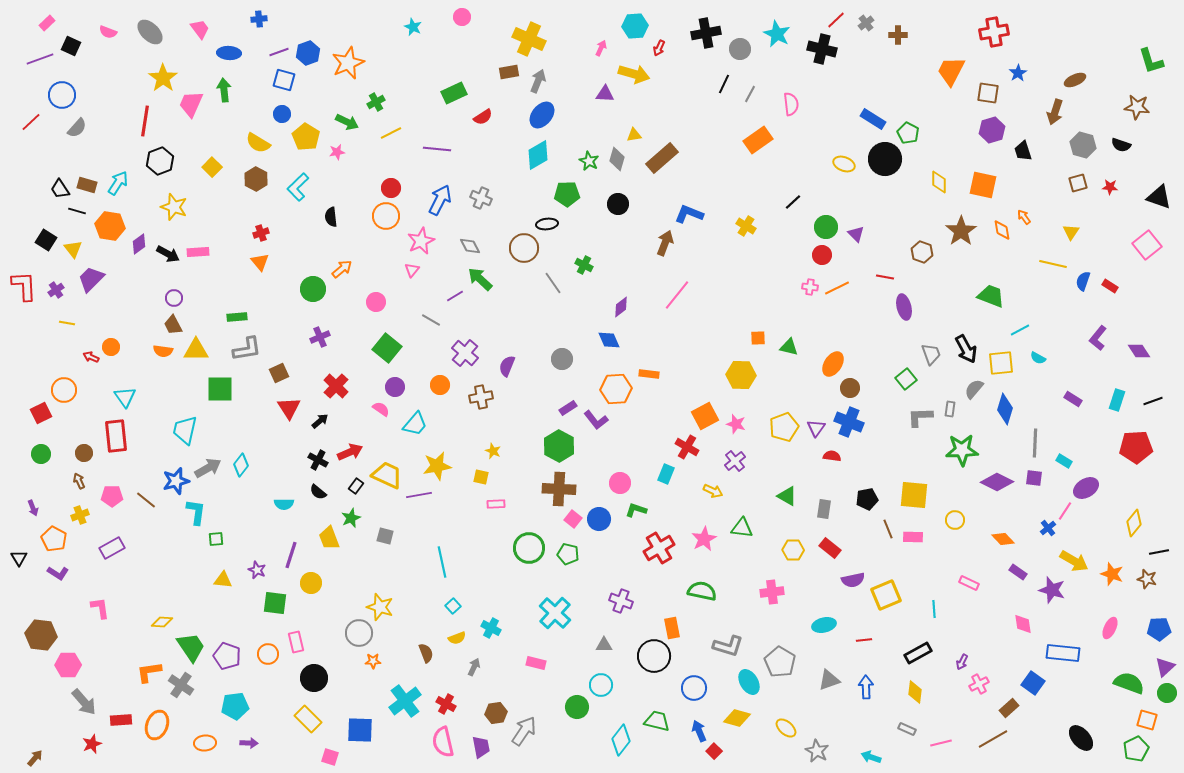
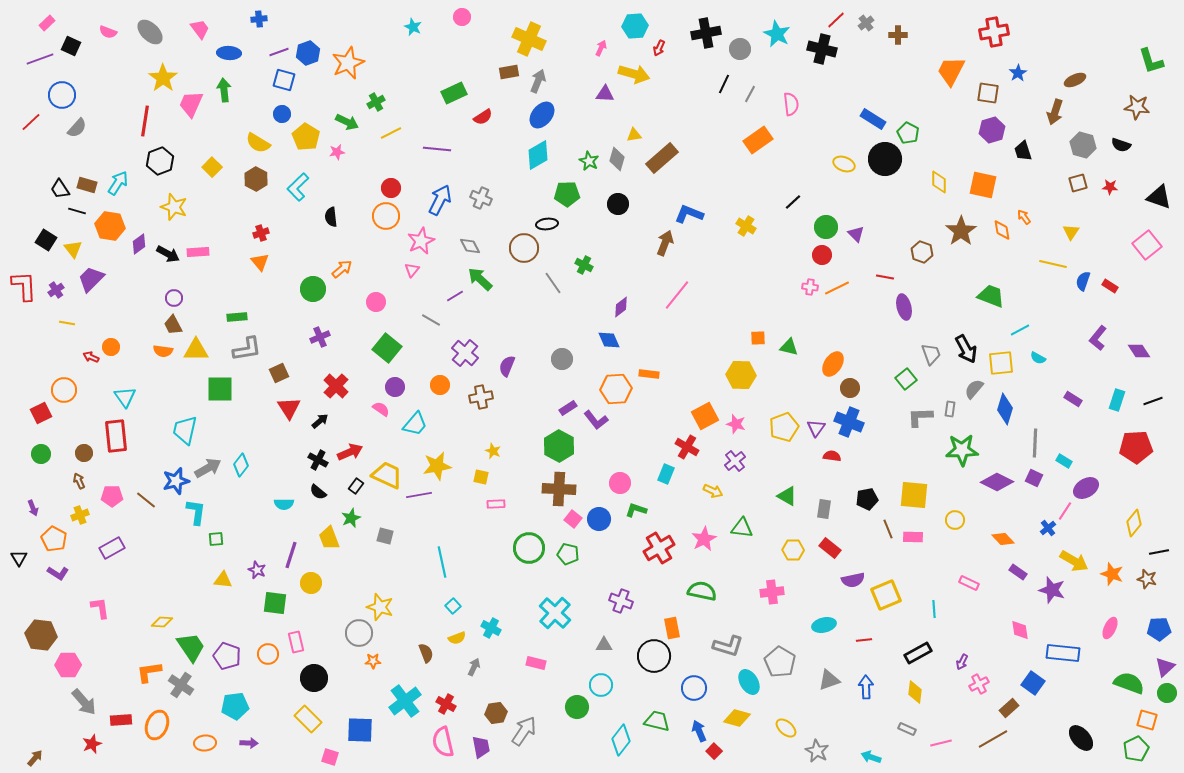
purple square at (1034, 478): rotated 18 degrees clockwise
pink diamond at (1023, 624): moved 3 px left, 6 px down
